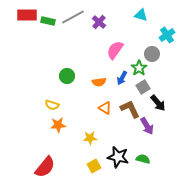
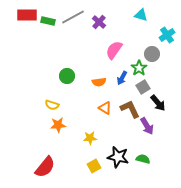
pink semicircle: moved 1 px left
